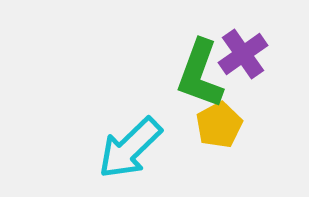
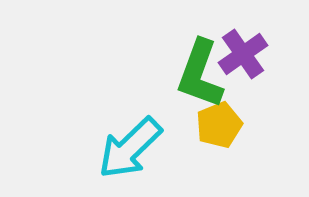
yellow pentagon: rotated 6 degrees clockwise
